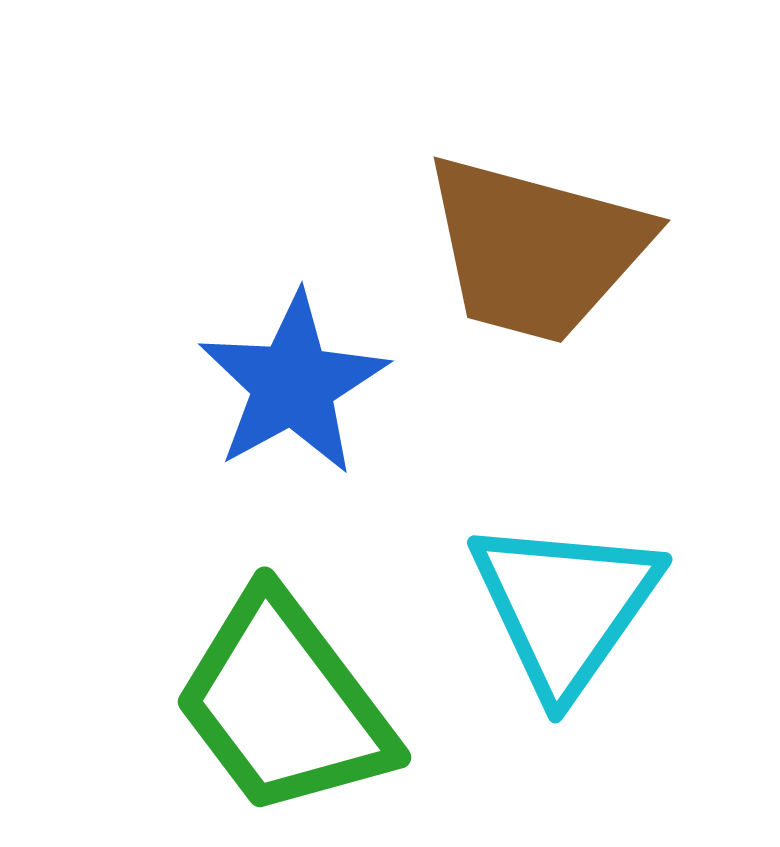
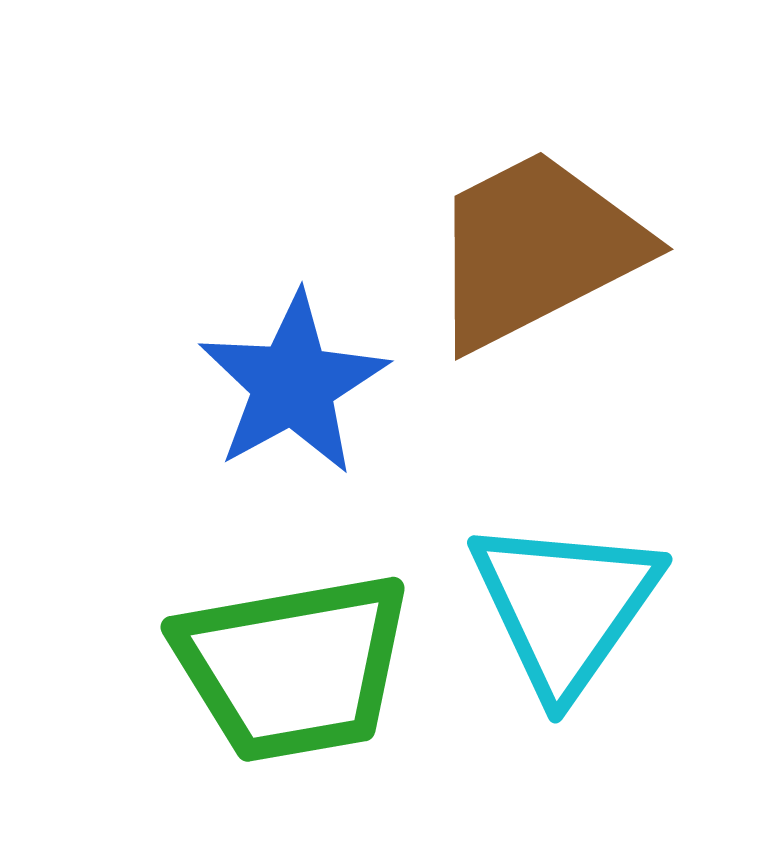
brown trapezoid: rotated 138 degrees clockwise
green trapezoid: moved 9 px right, 37 px up; rotated 63 degrees counterclockwise
